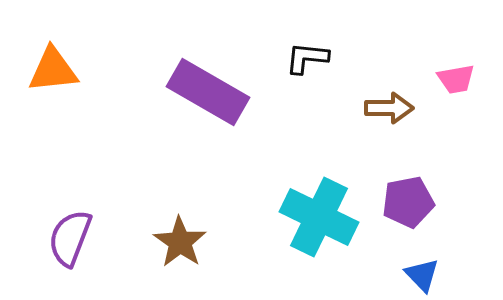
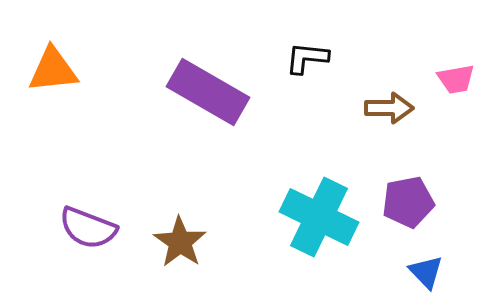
purple semicircle: moved 18 px right, 10 px up; rotated 90 degrees counterclockwise
blue triangle: moved 4 px right, 3 px up
